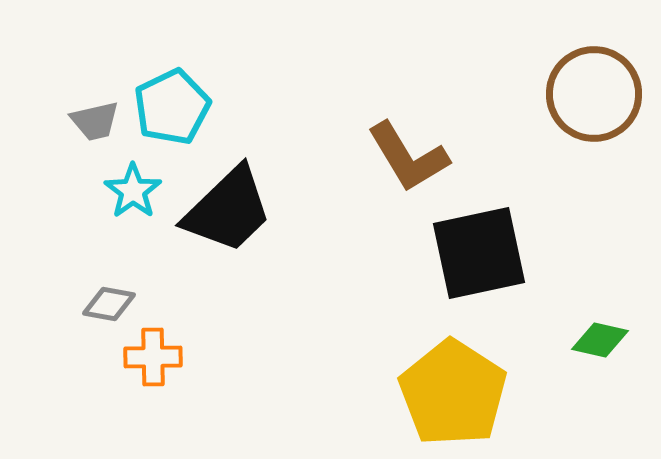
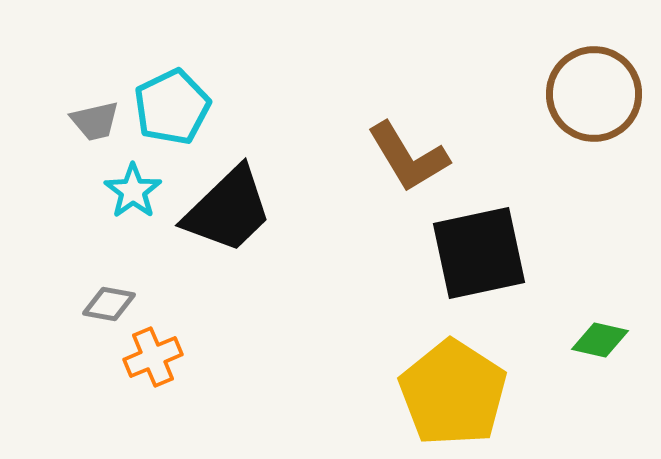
orange cross: rotated 22 degrees counterclockwise
